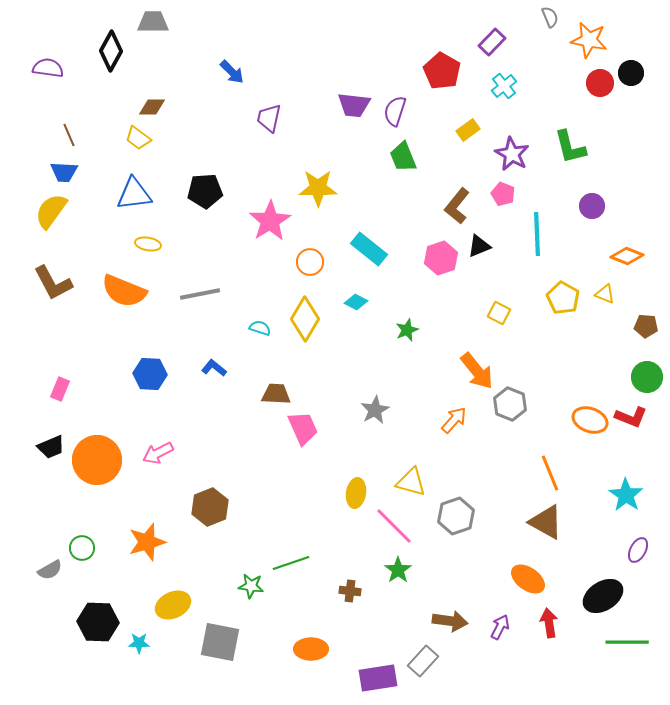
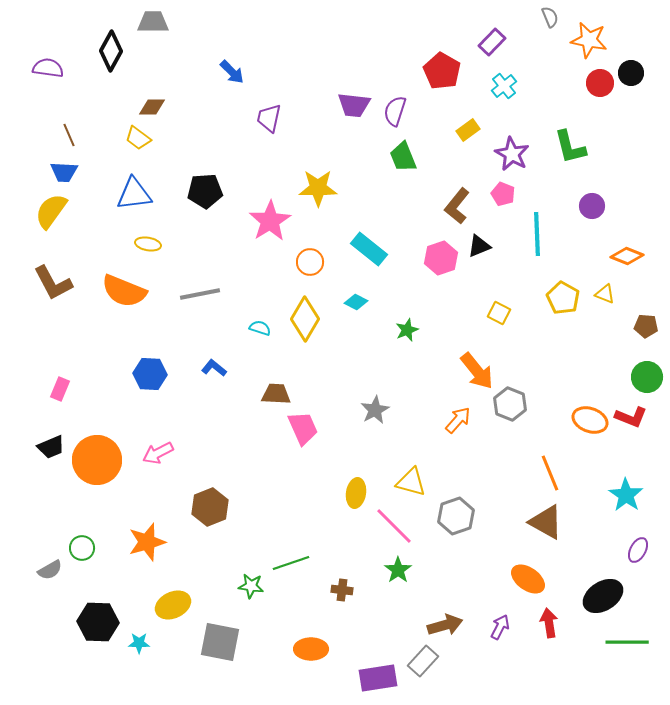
orange arrow at (454, 420): moved 4 px right
brown cross at (350, 591): moved 8 px left, 1 px up
brown arrow at (450, 621): moved 5 px left, 4 px down; rotated 24 degrees counterclockwise
